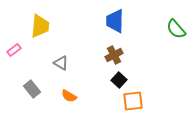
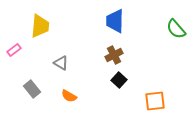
orange square: moved 22 px right
